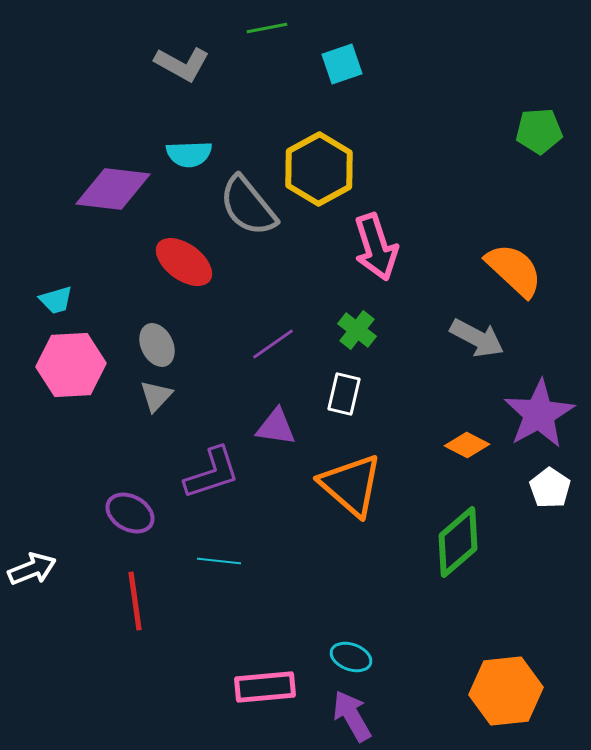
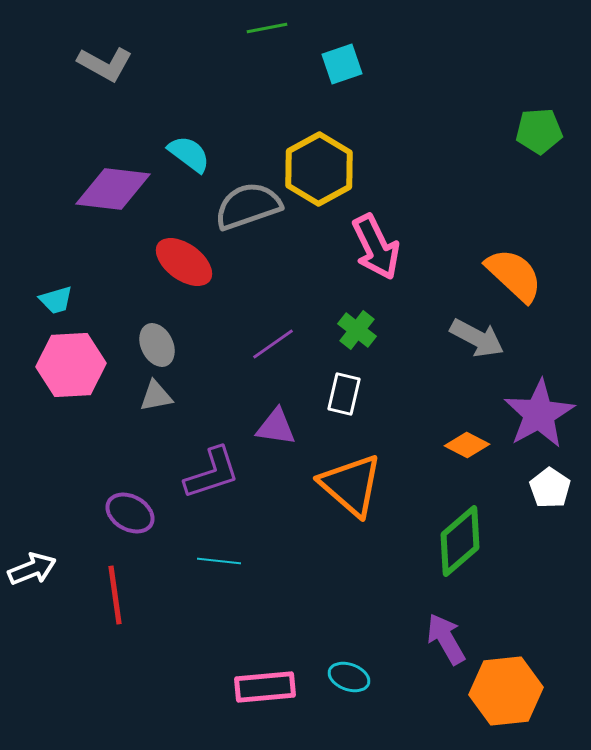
gray L-shape: moved 77 px left
cyan semicircle: rotated 141 degrees counterclockwise
gray semicircle: rotated 110 degrees clockwise
pink arrow: rotated 8 degrees counterclockwise
orange semicircle: moved 5 px down
gray triangle: rotated 36 degrees clockwise
green diamond: moved 2 px right, 1 px up
red line: moved 20 px left, 6 px up
cyan ellipse: moved 2 px left, 20 px down
purple arrow: moved 94 px right, 77 px up
